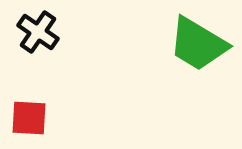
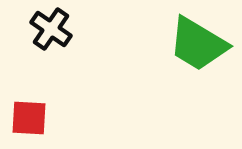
black cross: moved 13 px right, 3 px up
